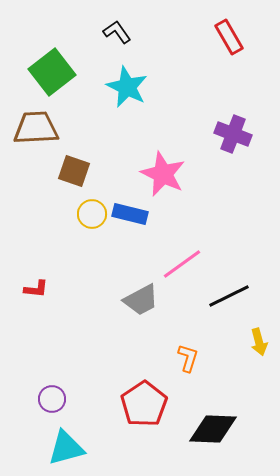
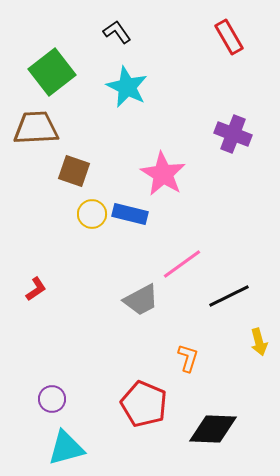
pink star: rotated 6 degrees clockwise
red L-shape: rotated 40 degrees counterclockwise
red pentagon: rotated 15 degrees counterclockwise
